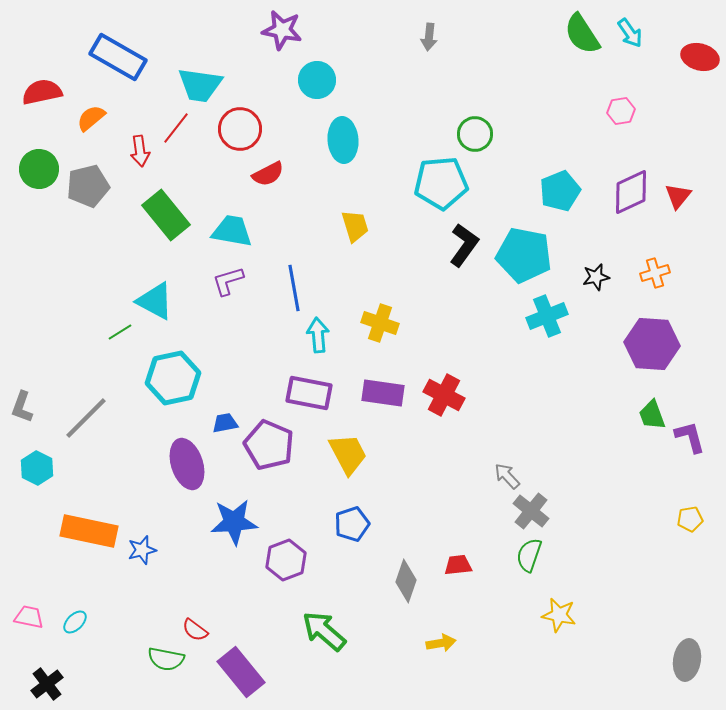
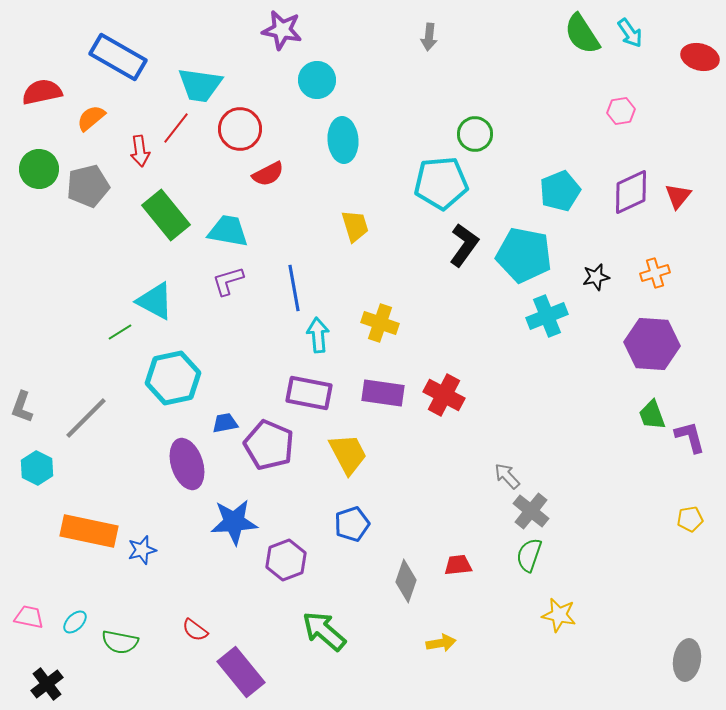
cyan trapezoid at (232, 231): moved 4 px left
green semicircle at (166, 659): moved 46 px left, 17 px up
